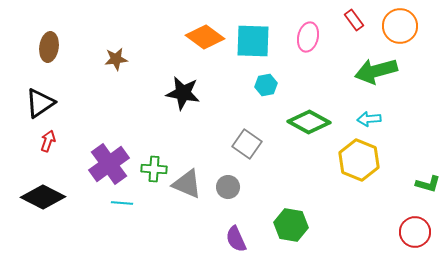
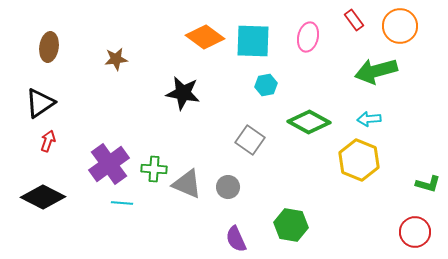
gray square: moved 3 px right, 4 px up
